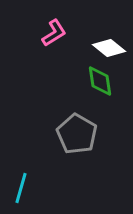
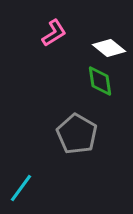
cyan line: rotated 20 degrees clockwise
